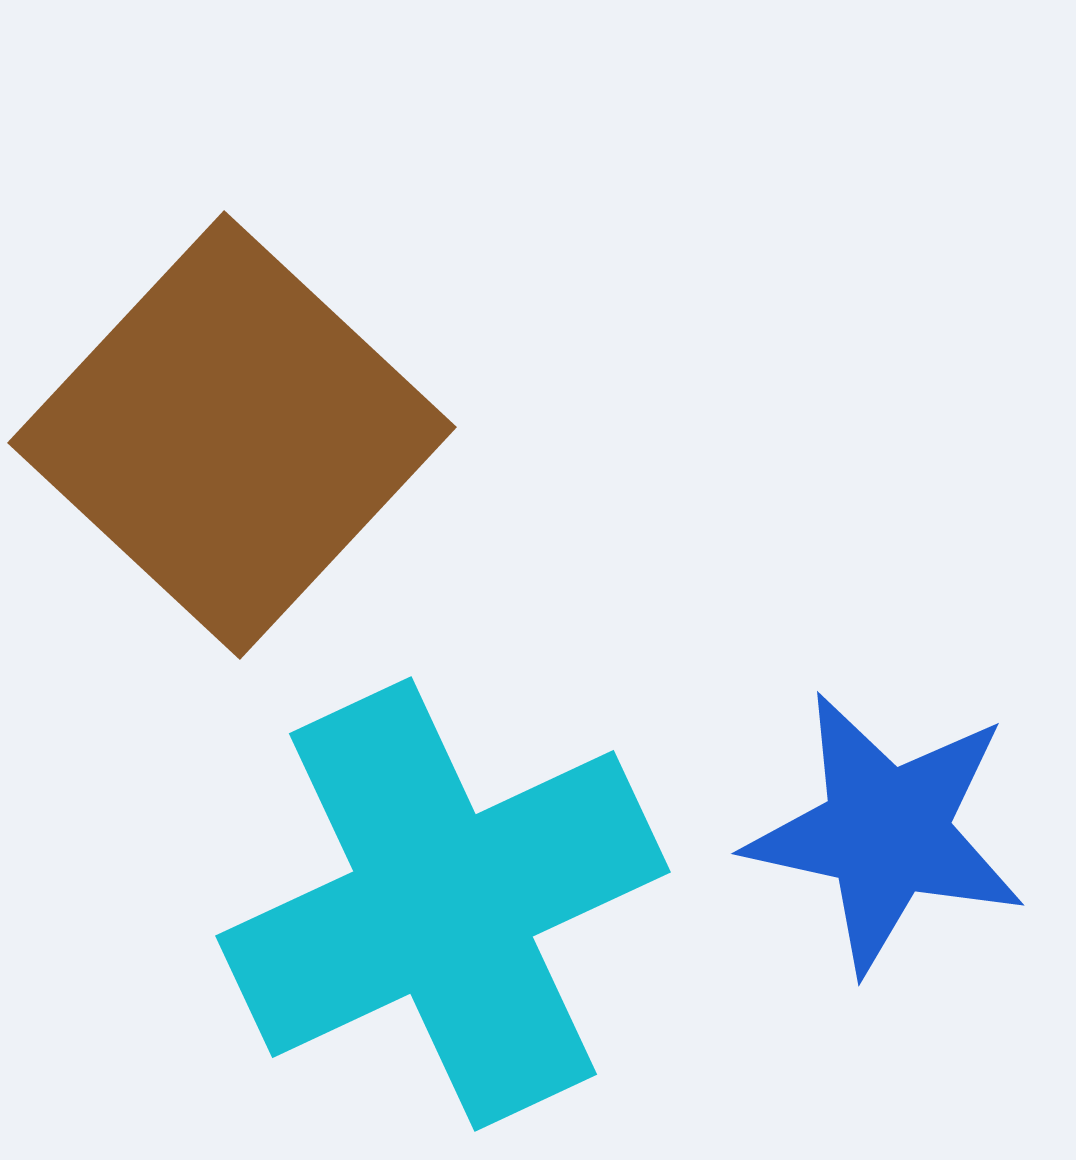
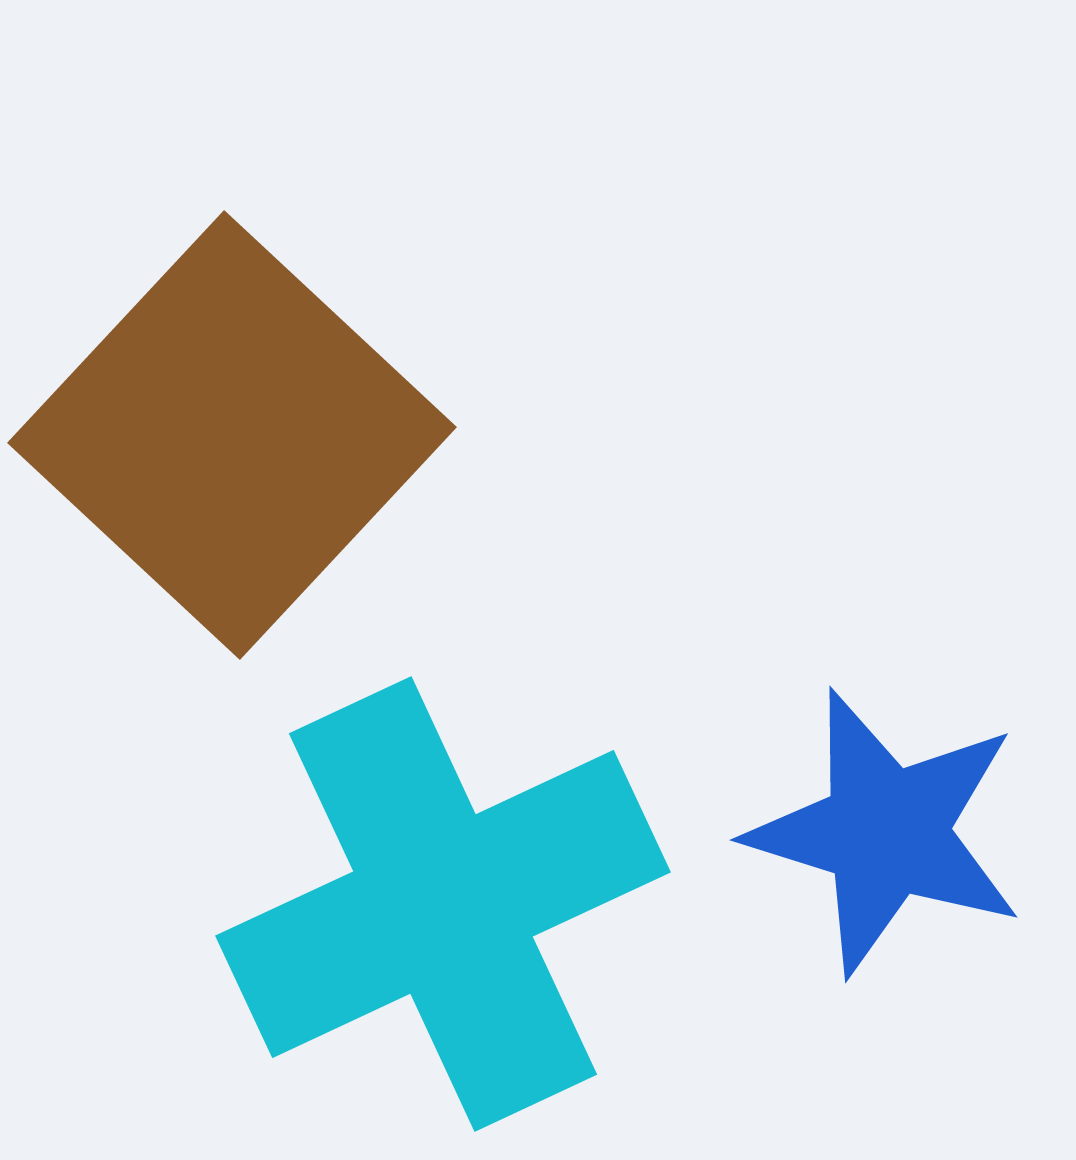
blue star: rotated 5 degrees clockwise
